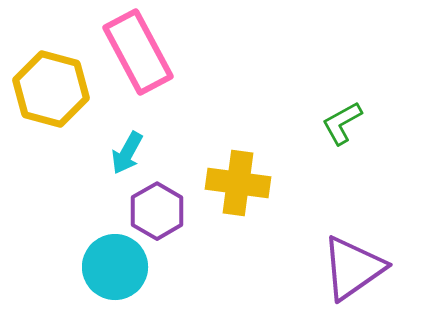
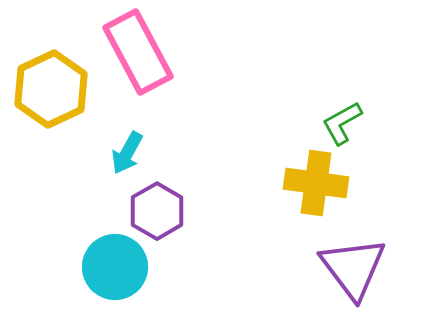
yellow hexagon: rotated 20 degrees clockwise
yellow cross: moved 78 px right
purple triangle: rotated 32 degrees counterclockwise
